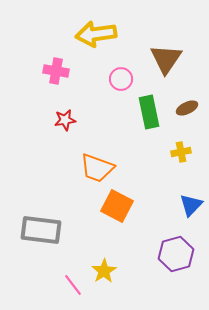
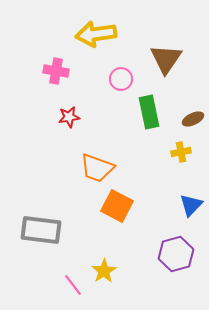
brown ellipse: moved 6 px right, 11 px down
red star: moved 4 px right, 3 px up
